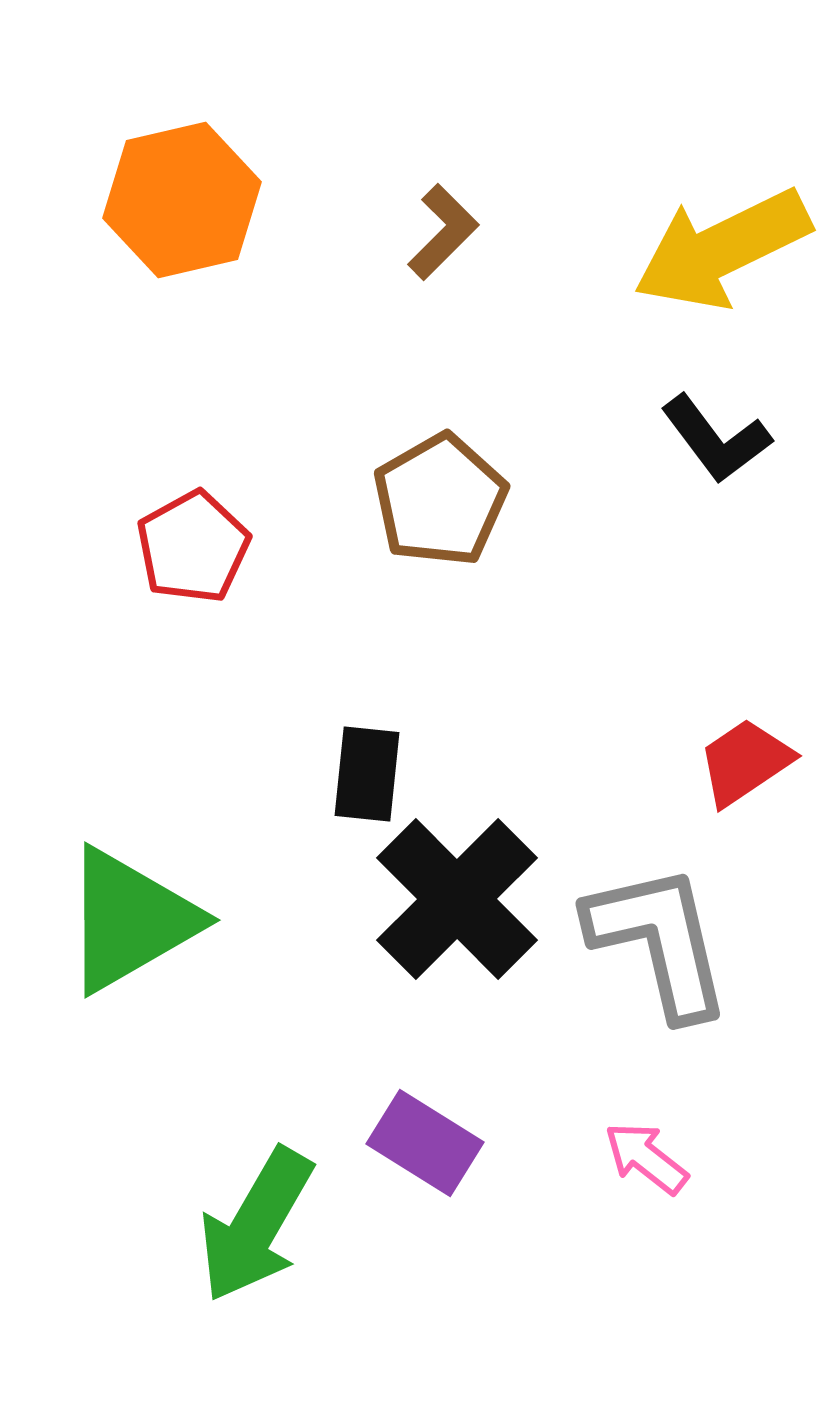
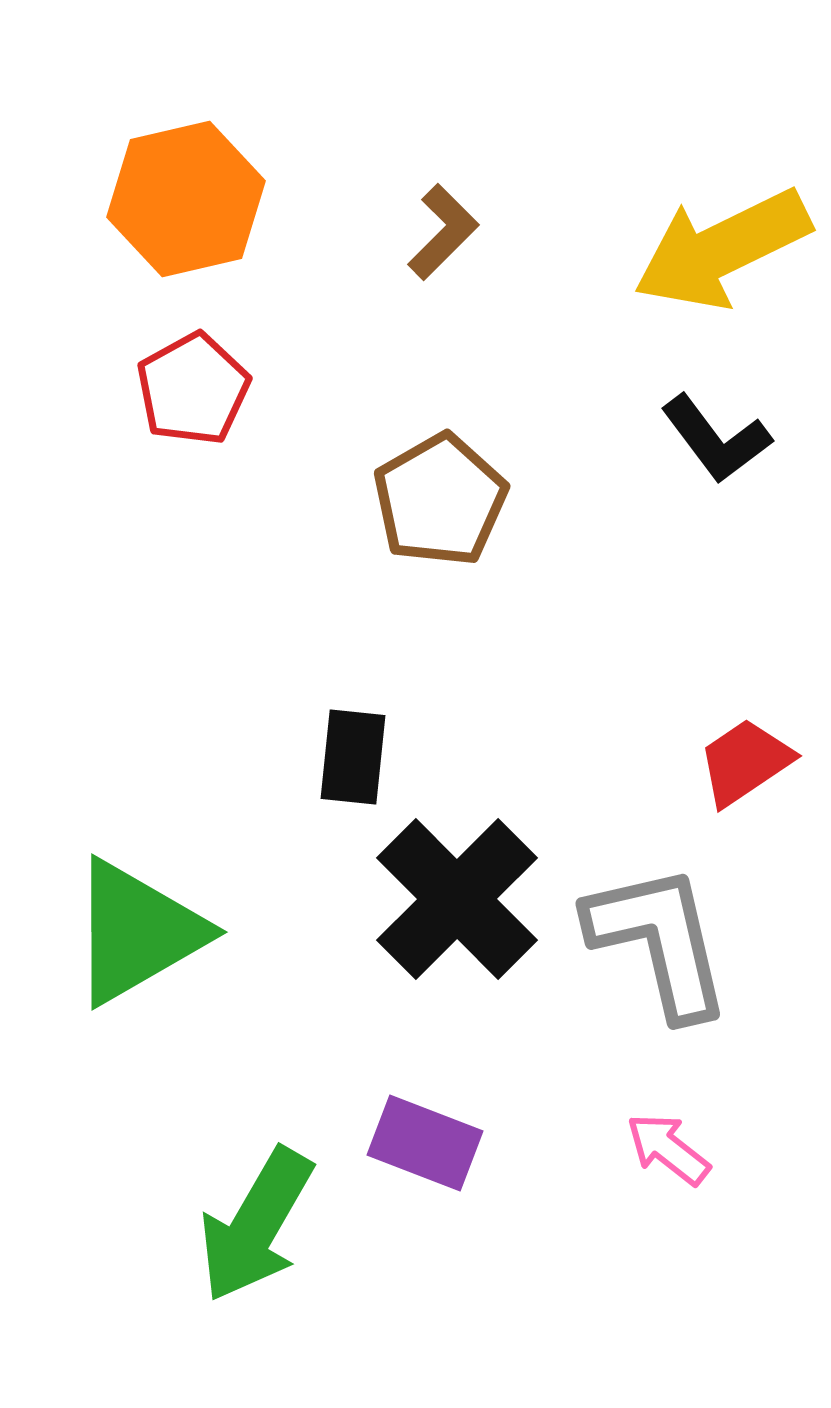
orange hexagon: moved 4 px right, 1 px up
red pentagon: moved 158 px up
black rectangle: moved 14 px left, 17 px up
green triangle: moved 7 px right, 12 px down
purple rectangle: rotated 11 degrees counterclockwise
pink arrow: moved 22 px right, 9 px up
